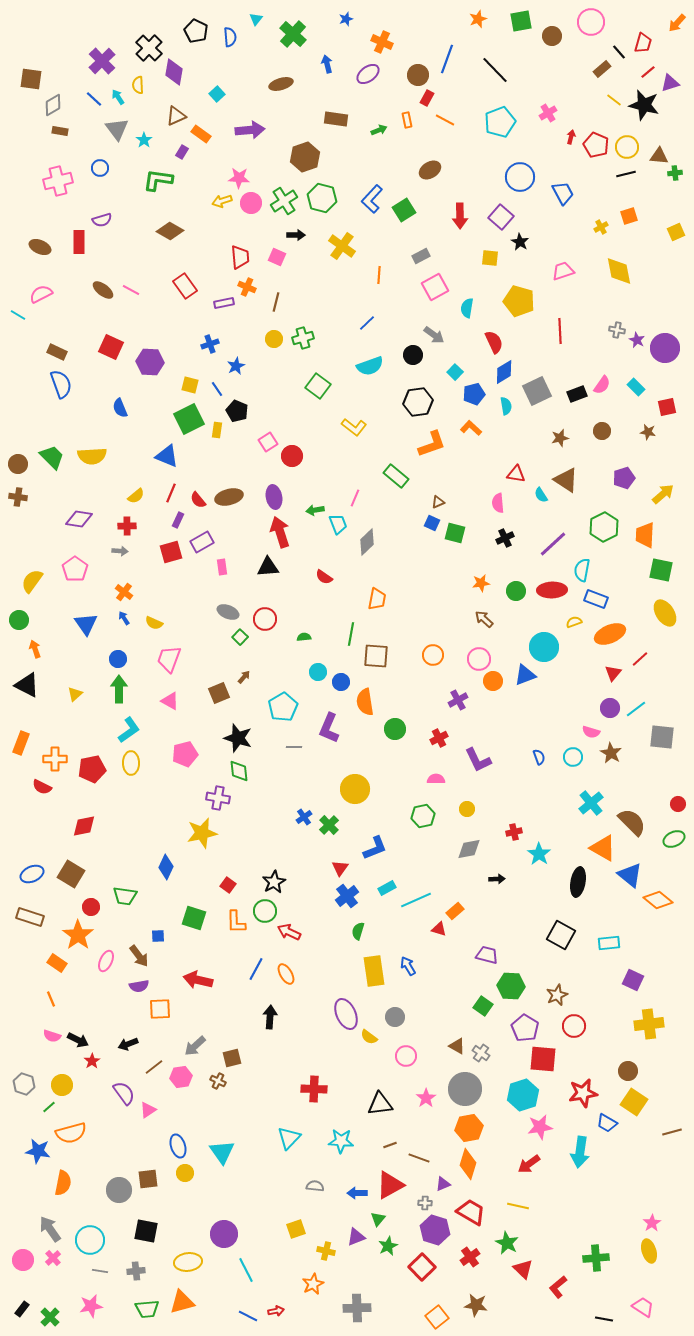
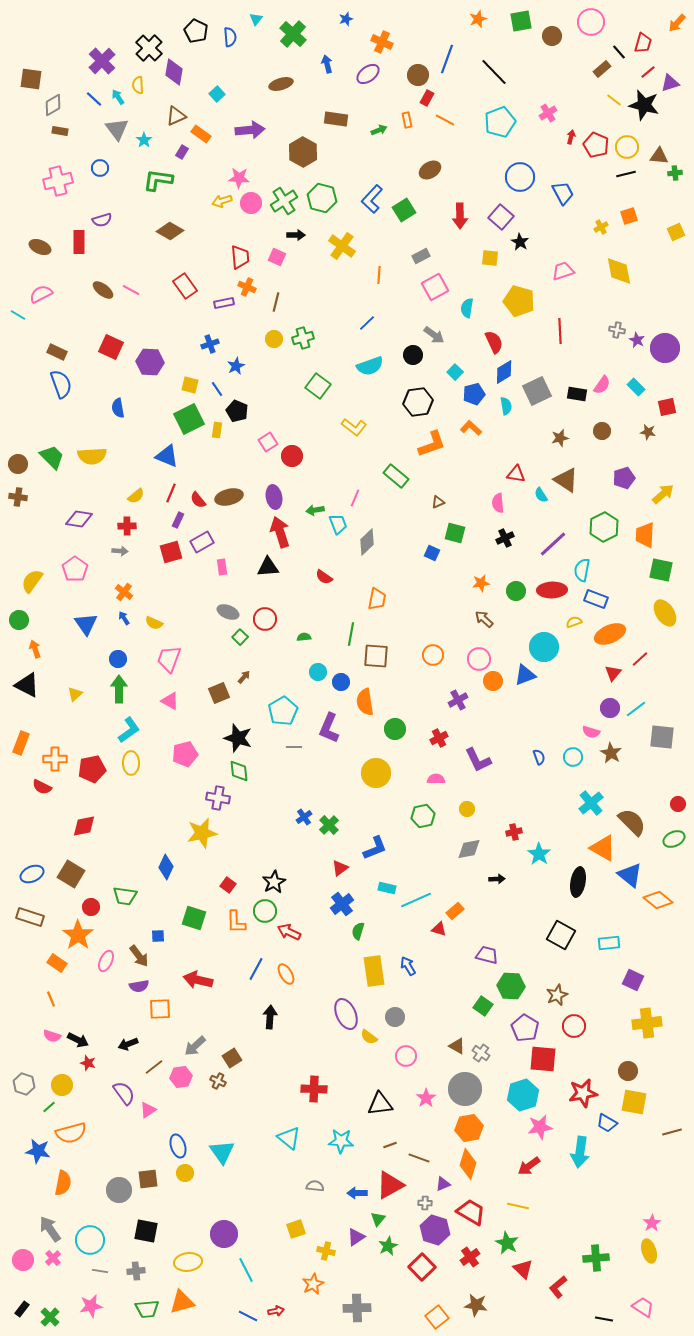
black line at (495, 70): moved 1 px left, 2 px down
brown hexagon at (305, 157): moved 2 px left, 5 px up; rotated 12 degrees counterclockwise
black rectangle at (577, 394): rotated 30 degrees clockwise
blue semicircle at (120, 408): moved 2 px left; rotated 12 degrees clockwise
blue square at (432, 523): moved 30 px down
cyan pentagon at (283, 707): moved 4 px down
yellow circle at (355, 789): moved 21 px right, 16 px up
red triangle at (340, 868): rotated 18 degrees clockwise
cyan rectangle at (387, 888): rotated 42 degrees clockwise
blue cross at (347, 896): moved 5 px left, 8 px down
yellow cross at (649, 1024): moved 2 px left, 1 px up
brown square at (232, 1058): rotated 18 degrees counterclockwise
red star at (92, 1061): moved 4 px left, 2 px down; rotated 21 degrees counterclockwise
yellow square at (634, 1102): rotated 24 degrees counterclockwise
cyan triangle at (289, 1138): rotated 35 degrees counterclockwise
red arrow at (529, 1164): moved 2 px down
purple triangle at (356, 1237): rotated 12 degrees counterclockwise
